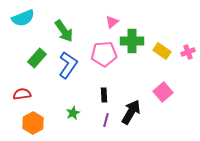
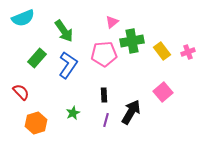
green cross: rotated 10 degrees counterclockwise
yellow rectangle: rotated 18 degrees clockwise
red semicircle: moved 1 px left, 2 px up; rotated 54 degrees clockwise
orange hexagon: moved 3 px right; rotated 10 degrees clockwise
